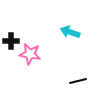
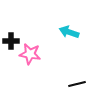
cyan arrow: moved 1 px left
black line: moved 1 px left, 3 px down
